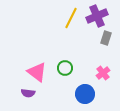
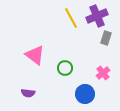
yellow line: rotated 55 degrees counterclockwise
pink triangle: moved 2 px left, 17 px up
